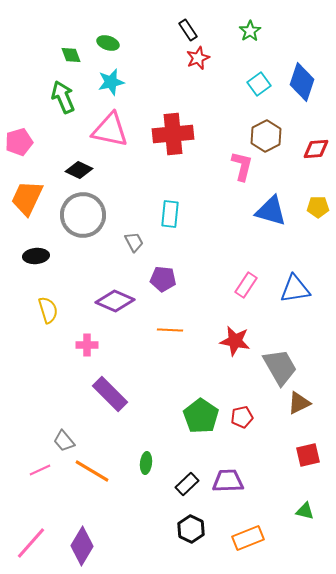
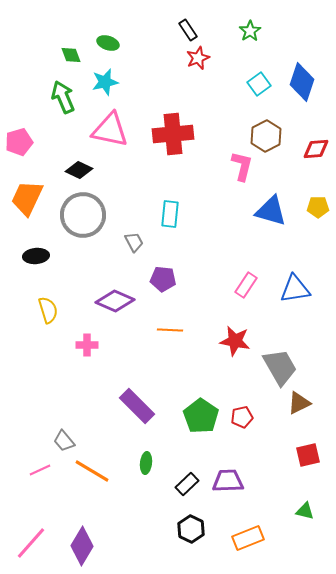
cyan star at (111, 82): moved 6 px left
purple rectangle at (110, 394): moved 27 px right, 12 px down
